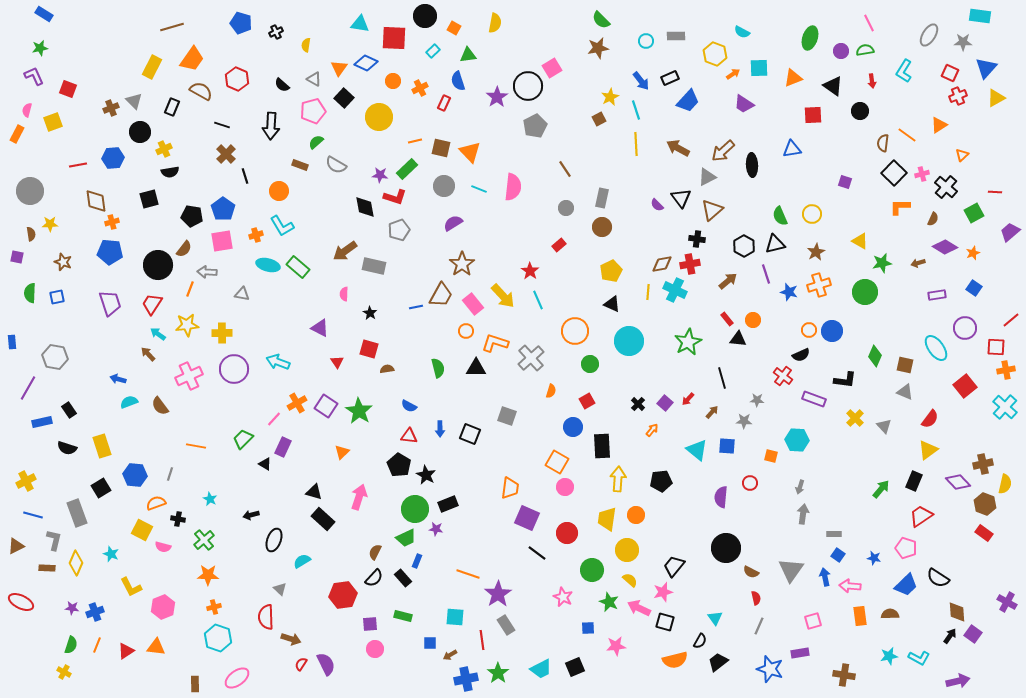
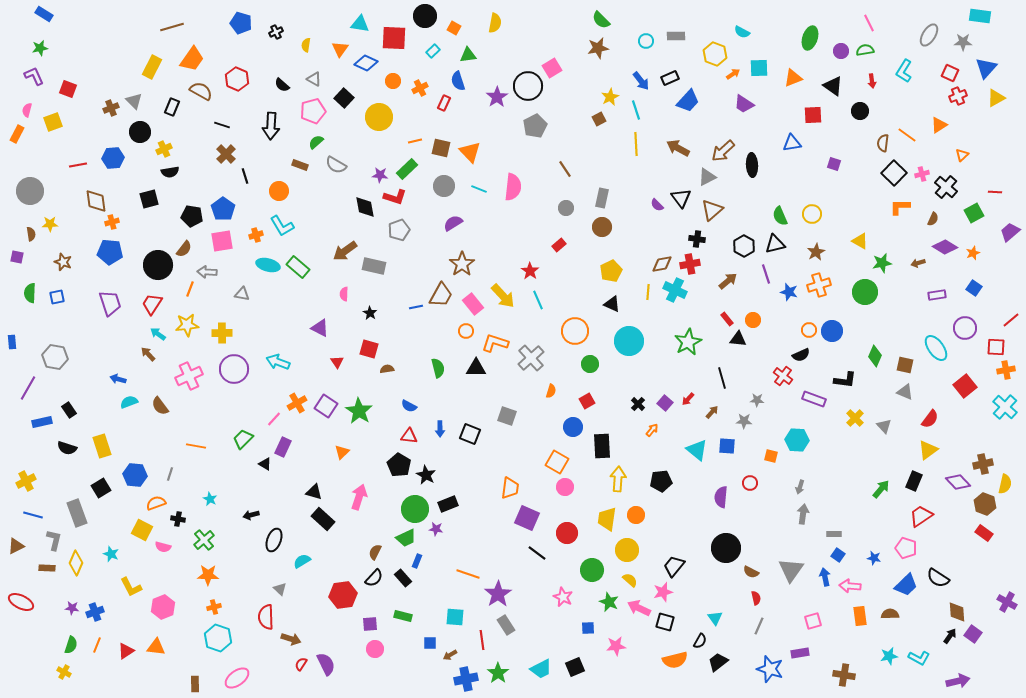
orange triangle at (339, 68): moved 1 px right, 19 px up
blue triangle at (792, 149): moved 6 px up
purple square at (845, 182): moved 11 px left, 18 px up
